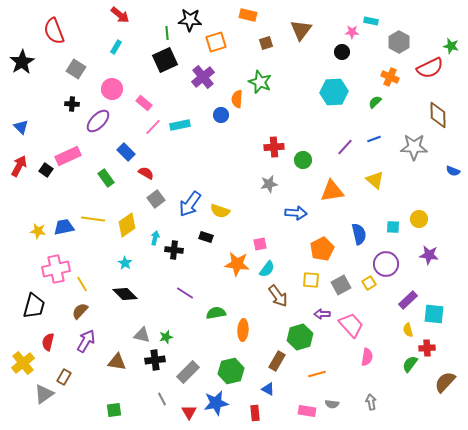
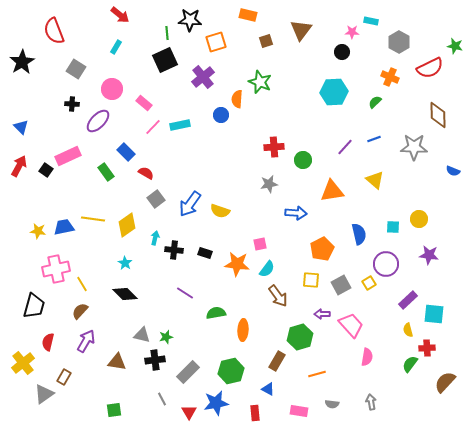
brown square at (266, 43): moved 2 px up
green star at (451, 46): moved 4 px right
green rectangle at (106, 178): moved 6 px up
black rectangle at (206, 237): moved 1 px left, 16 px down
pink rectangle at (307, 411): moved 8 px left
